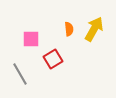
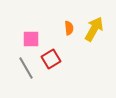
orange semicircle: moved 1 px up
red square: moved 2 px left
gray line: moved 6 px right, 6 px up
